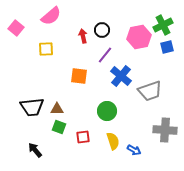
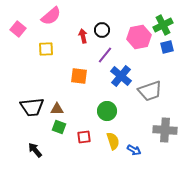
pink square: moved 2 px right, 1 px down
red square: moved 1 px right
